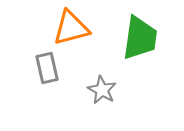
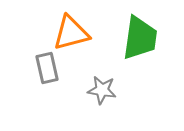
orange triangle: moved 5 px down
gray star: rotated 20 degrees counterclockwise
